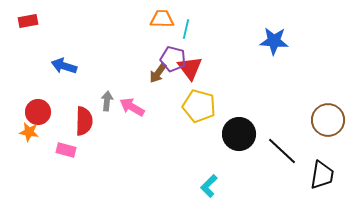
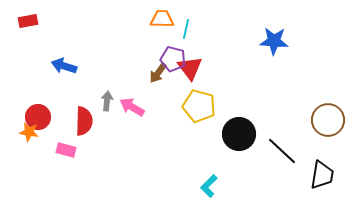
red circle: moved 5 px down
